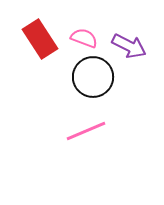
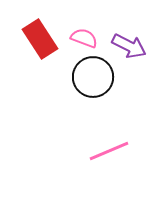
pink line: moved 23 px right, 20 px down
